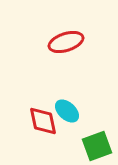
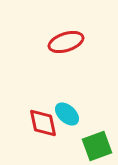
cyan ellipse: moved 3 px down
red diamond: moved 2 px down
